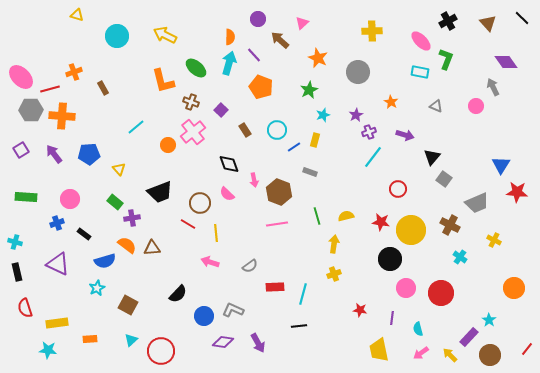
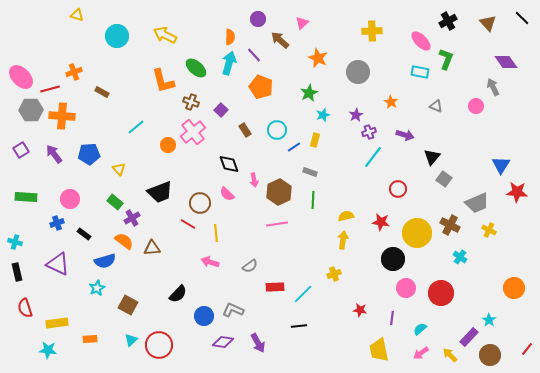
brown rectangle at (103, 88): moved 1 px left, 4 px down; rotated 32 degrees counterclockwise
green star at (309, 90): moved 3 px down
brown hexagon at (279, 192): rotated 15 degrees clockwise
green line at (317, 216): moved 4 px left, 16 px up; rotated 18 degrees clockwise
purple cross at (132, 218): rotated 21 degrees counterclockwise
yellow circle at (411, 230): moved 6 px right, 3 px down
yellow cross at (494, 240): moved 5 px left, 10 px up
yellow arrow at (334, 244): moved 9 px right, 4 px up
orange semicircle at (127, 245): moved 3 px left, 4 px up
black circle at (390, 259): moved 3 px right
cyan line at (303, 294): rotated 30 degrees clockwise
cyan semicircle at (418, 329): moved 2 px right; rotated 64 degrees clockwise
red circle at (161, 351): moved 2 px left, 6 px up
